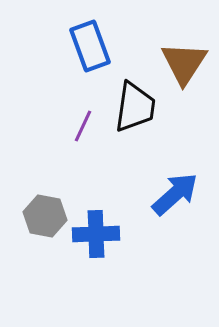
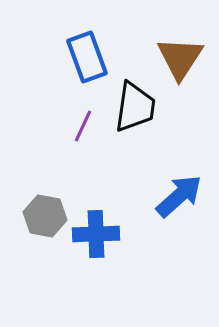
blue rectangle: moved 3 px left, 11 px down
brown triangle: moved 4 px left, 5 px up
blue arrow: moved 4 px right, 2 px down
